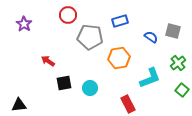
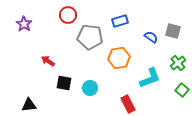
black square: rotated 21 degrees clockwise
black triangle: moved 10 px right
